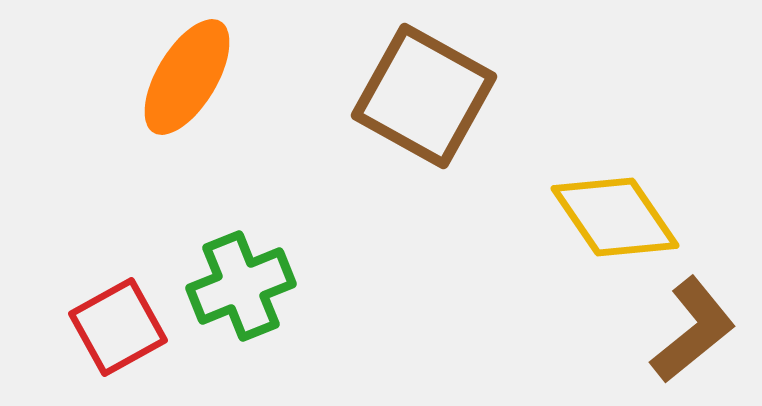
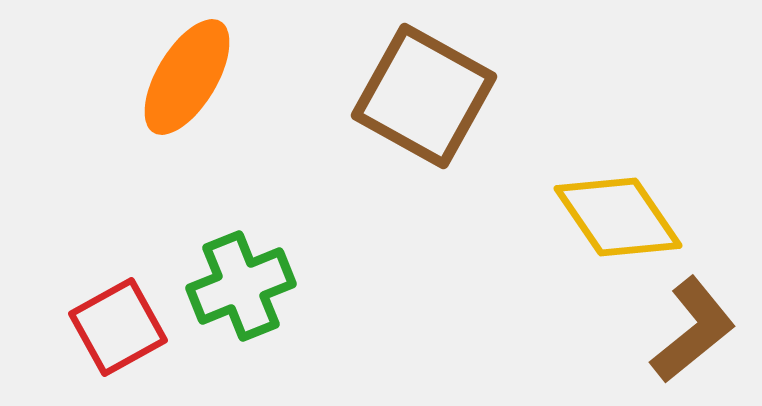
yellow diamond: moved 3 px right
